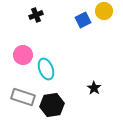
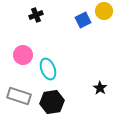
cyan ellipse: moved 2 px right
black star: moved 6 px right
gray rectangle: moved 4 px left, 1 px up
black hexagon: moved 3 px up
